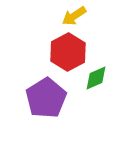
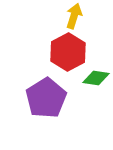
yellow arrow: rotated 140 degrees clockwise
green diamond: rotated 32 degrees clockwise
